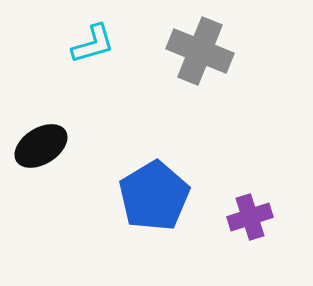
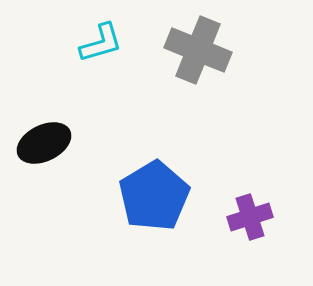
cyan L-shape: moved 8 px right, 1 px up
gray cross: moved 2 px left, 1 px up
black ellipse: moved 3 px right, 3 px up; rotated 6 degrees clockwise
